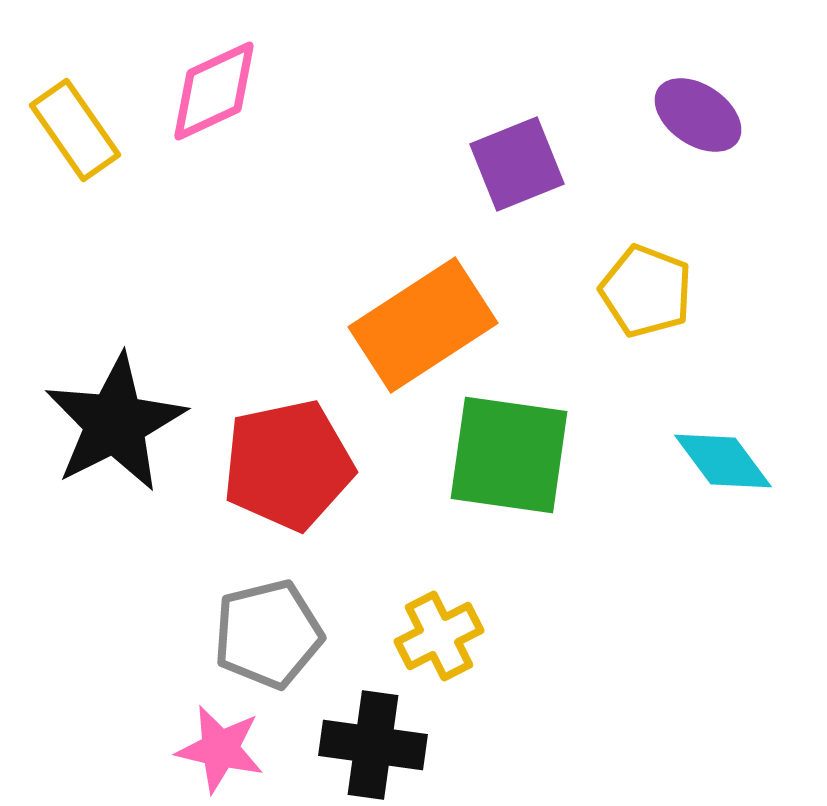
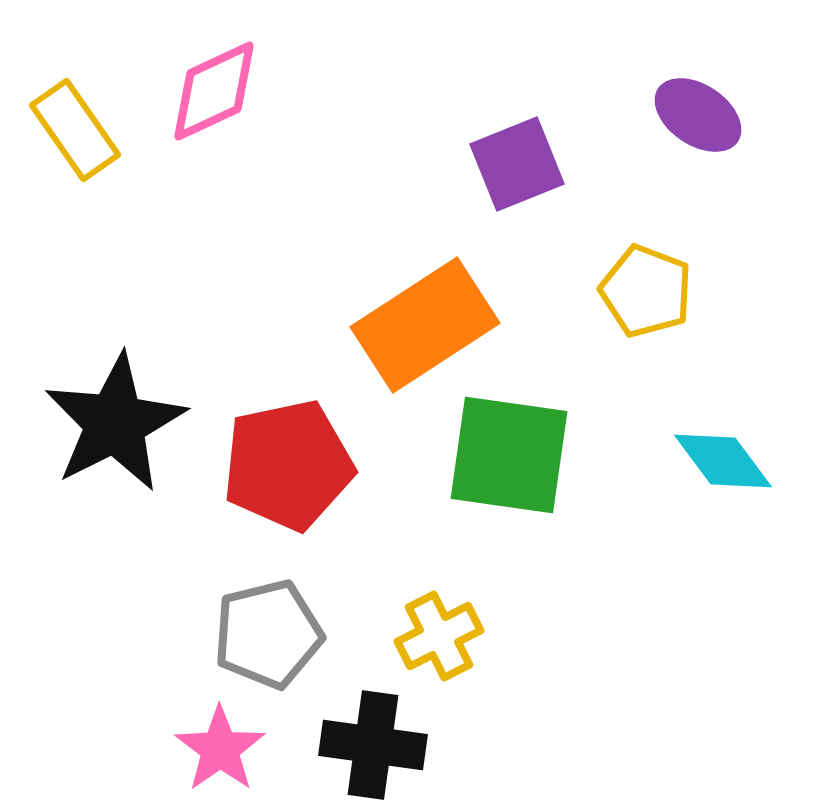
orange rectangle: moved 2 px right
pink star: rotated 24 degrees clockwise
